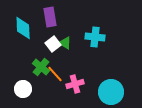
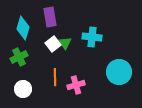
cyan diamond: rotated 20 degrees clockwise
cyan cross: moved 3 px left
green triangle: rotated 24 degrees clockwise
green cross: moved 22 px left, 10 px up; rotated 24 degrees clockwise
orange line: moved 3 px down; rotated 42 degrees clockwise
pink cross: moved 1 px right, 1 px down
cyan circle: moved 8 px right, 20 px up
